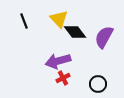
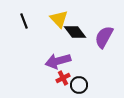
black circle: moved 19 px left, 1 px down
